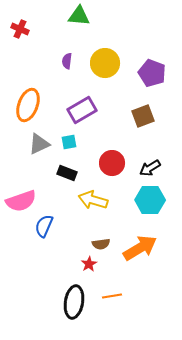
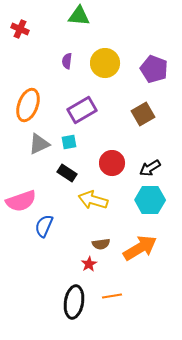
purple pentagon: moved 2 px right, 4 px up
brown square: moved 2 px up; rotated 10 degrees counterclockwise
black rectangle: rotated 12 degrees clockwise
